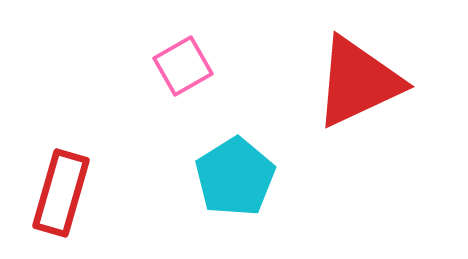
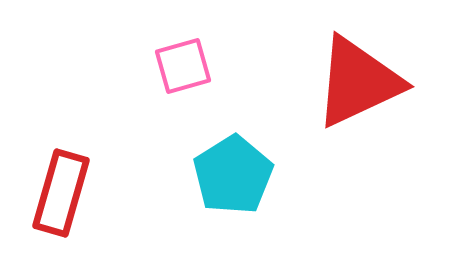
pink square: rotated 14 degrees clockwise
cyan pentagon: moved 2 px left, 2 px up
